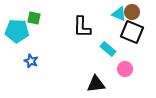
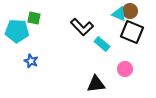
brown circle: moved 2 px left, 1 px up
black L-shape: rotated 45 degrees counterclockwise
cyan rectangle: moved 6 px left, 5 px up
